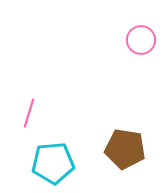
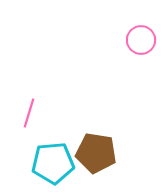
brown pentagon: moved 29 px left, 4 px down
